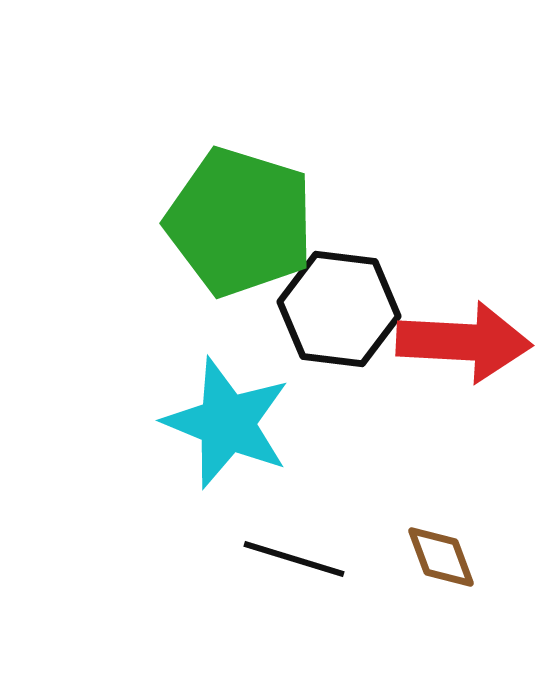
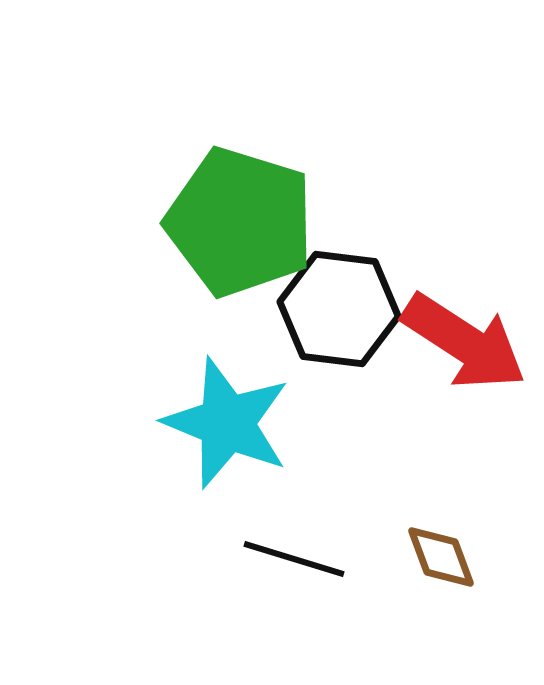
red arrow: rotated 30 degrees clockwise
